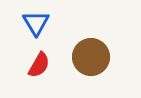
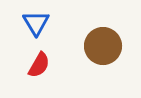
brown circle: moved 12 px right, 11 px up
